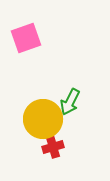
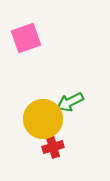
green arrow: rotated 36 degrees clockwise
